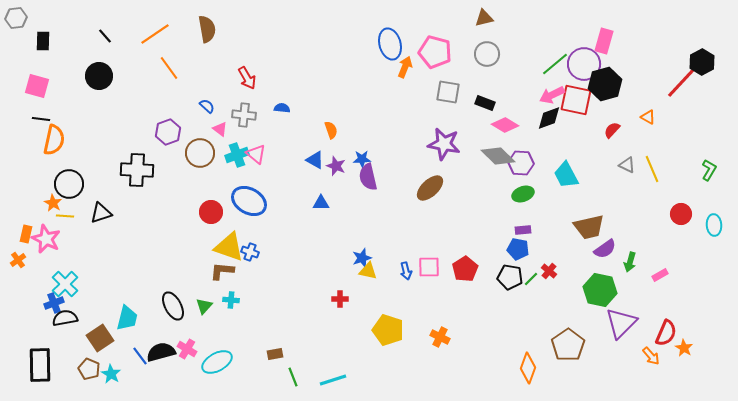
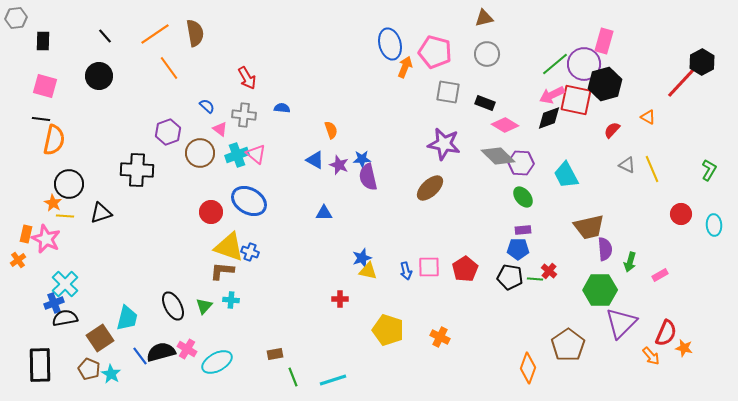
brown semicircle at (207, 29): moved 12 px left, 4 px down
pink square at (37, 86): moved 8 px right
purple star at (336, 166): moved 3 px right, 1 px up
green ellipse at (523, 194): moved 3 px down; rotated 70 degrees clockwise
blue triangle at (321, 203): moved 3 px right, 10 px down
blue pentagon at (518, 249): rotated 10 degrees counterclockwise
purple semicircle at (605, 249): rotated 60 degrees counterclockwise
green line at (531, 279): moved 4 px right; rotated 49 degrees clockwise
green hexagon at (600, 290): rotated 12 degrees counterclockwise
orange star at (684, 348): rotated 18 degrees counterclockwise
